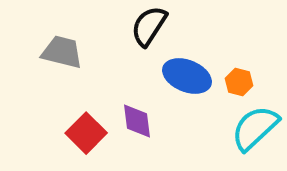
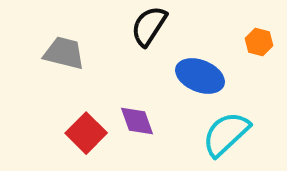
gray trapezoid: moved 2 px right, 1 px down
blue ellipse: moved 13 px right
orange hexagon: moved 20 px right, 40 px up
purple diamond: rotated 12 degrees counterclockwise
cyan semicircle: moved 29 px left, 6 px down
